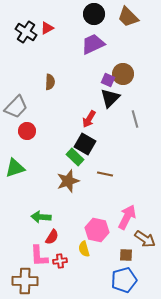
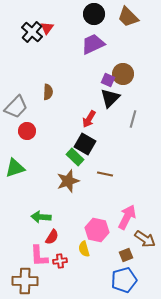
red triangle: rotated 24 degrees counterclockwise
black cross: moved 6 px right; rotated 10 degrees clockwise
brown semicircle: moved 2 px left, 10 px down
gray line: moved 2 px left; rotated 30 degrees clockwise
brown square: rotated 24 degrees counterclockwise
